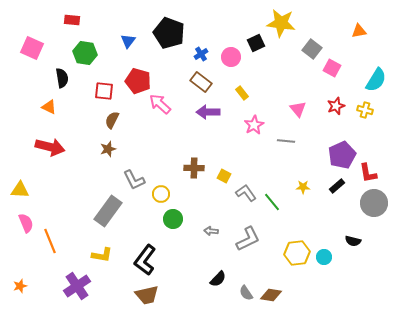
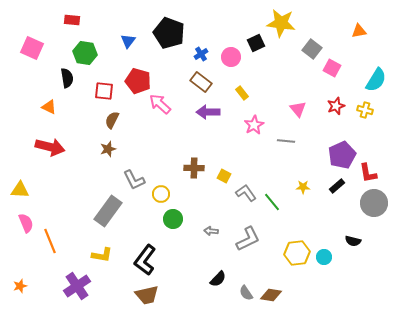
black semicircle at (62, 78): moved 5 px right
